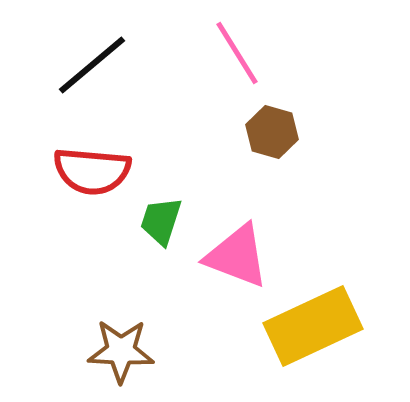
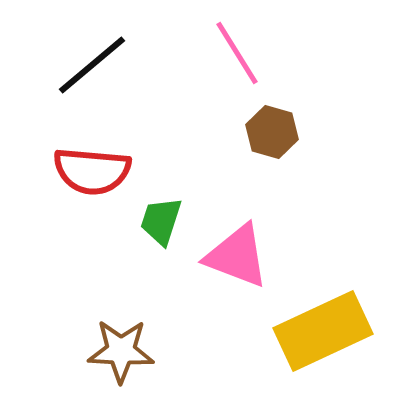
yellow rectangle: moved 10 px right, 5 px down
